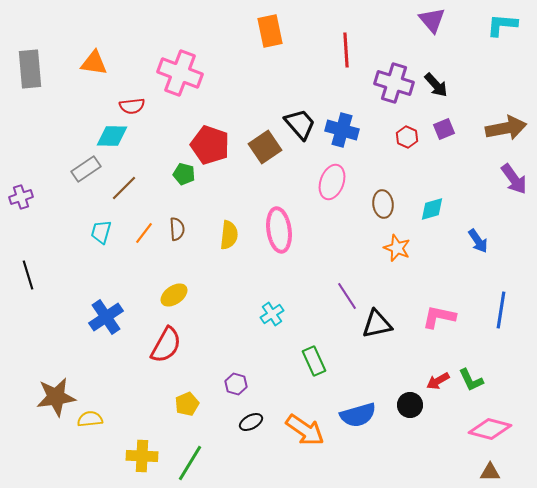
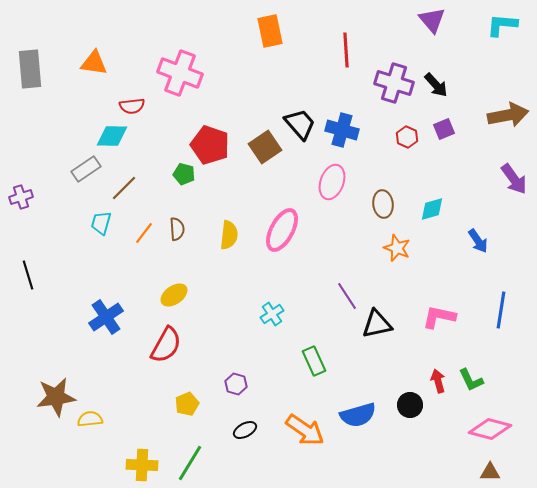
brown arrow at (506, 128): moved 2 px right, 13 px up
pink ellipse at (279, 230): moved 3 px right; rotated 36 degrees clockwise
cyan trapezoid at (101, 232): moved 9 px up
red arrow at (438, 381): rotated 105 degrees clockwise
black ellipse at (251, 422): moved 6 px left, 8 px down
yellow cross at (142, 456): moved 9 px down
